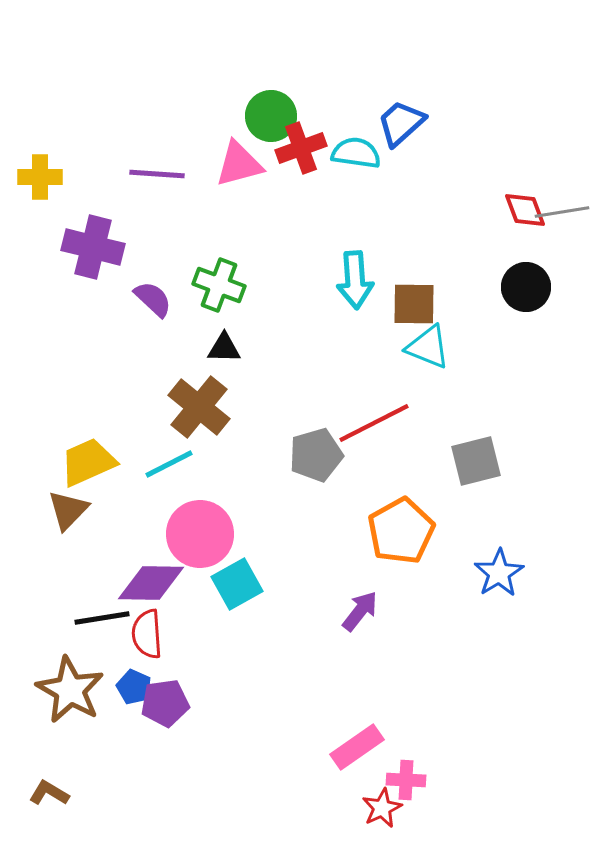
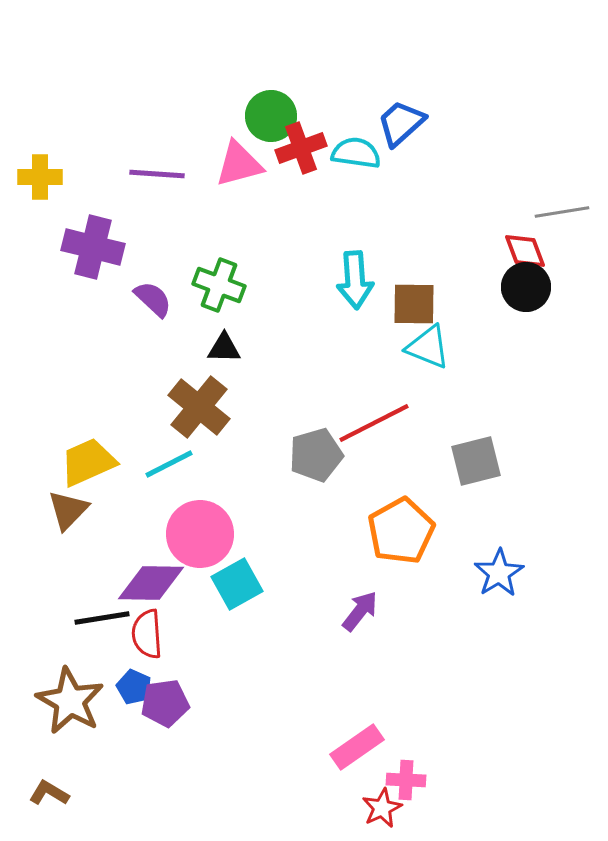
red diamond: moved 41 px down
brown star: moved 11 px down
